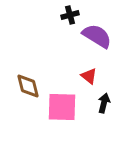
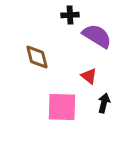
black cross: rotated 12 degrees clockwise
brown diamond: moved 9 px right, 29 px up
